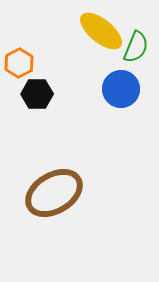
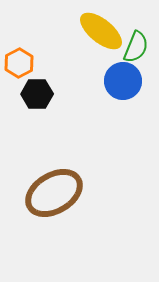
blue circle: moved 2 px right, 8 px up
